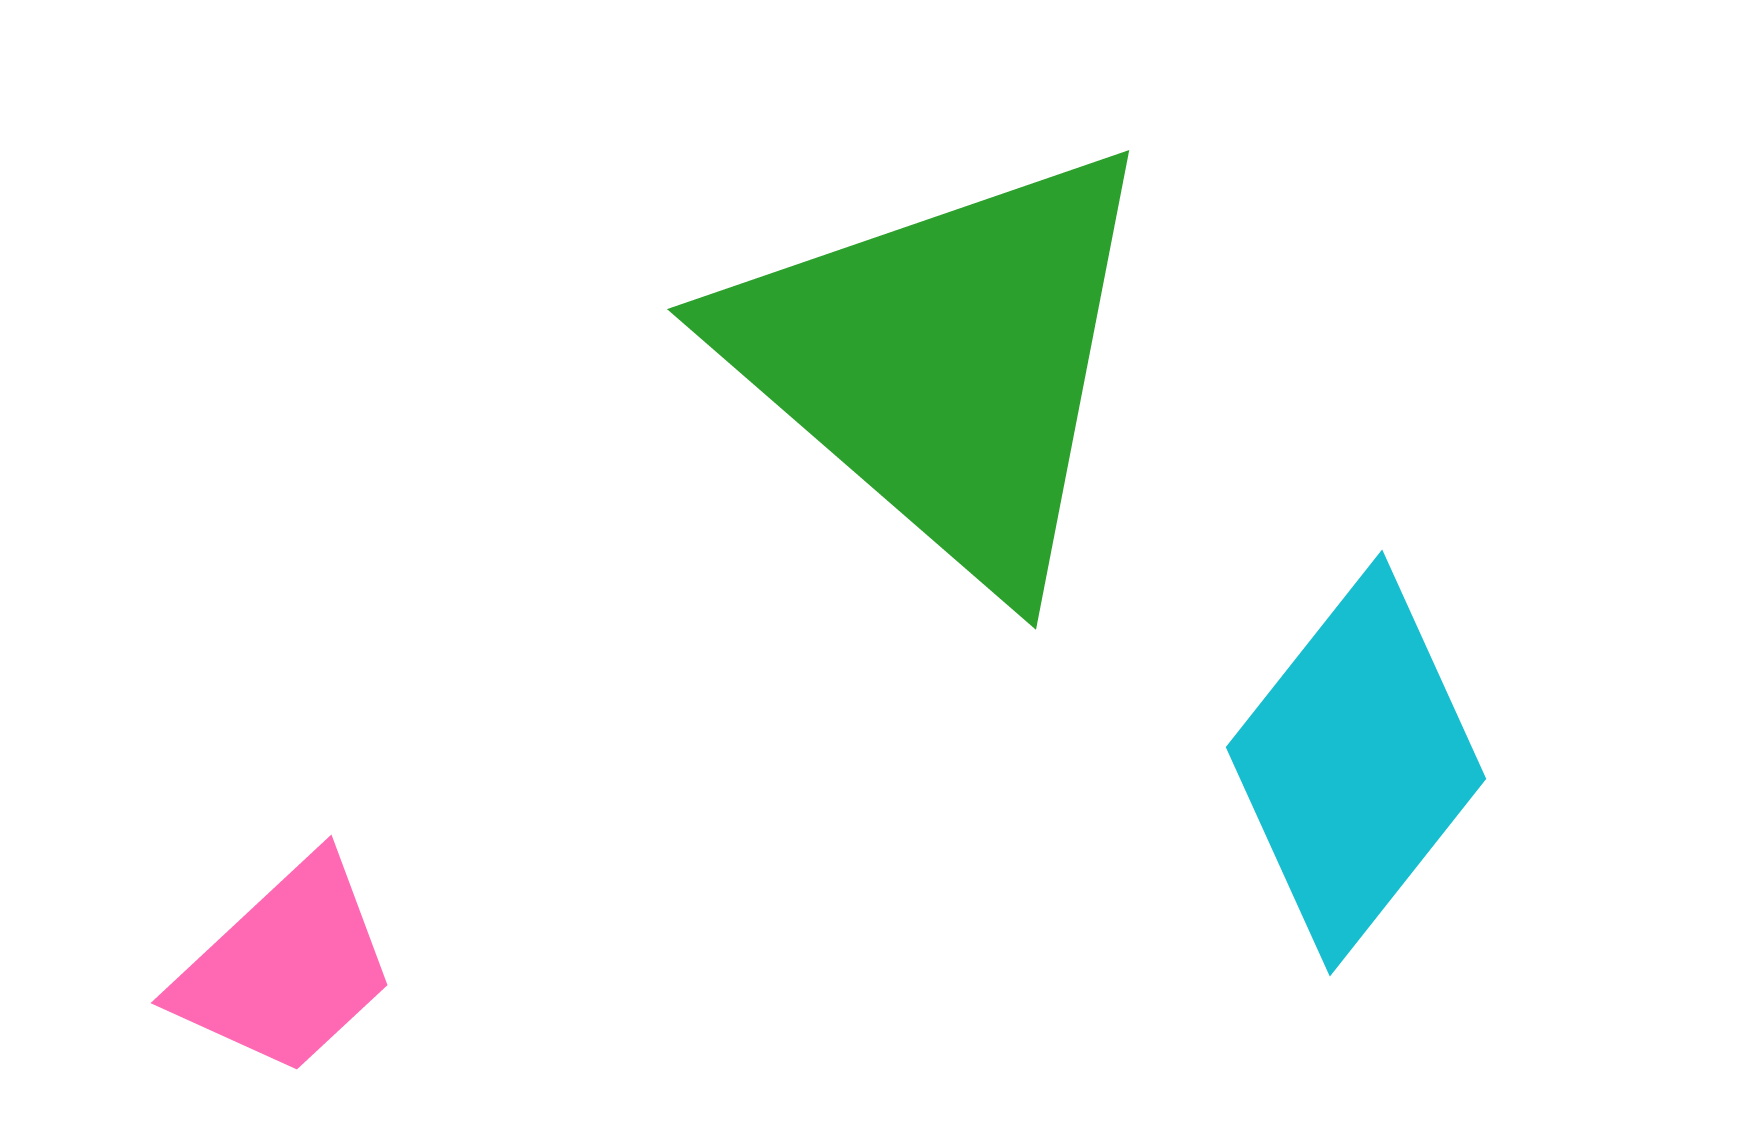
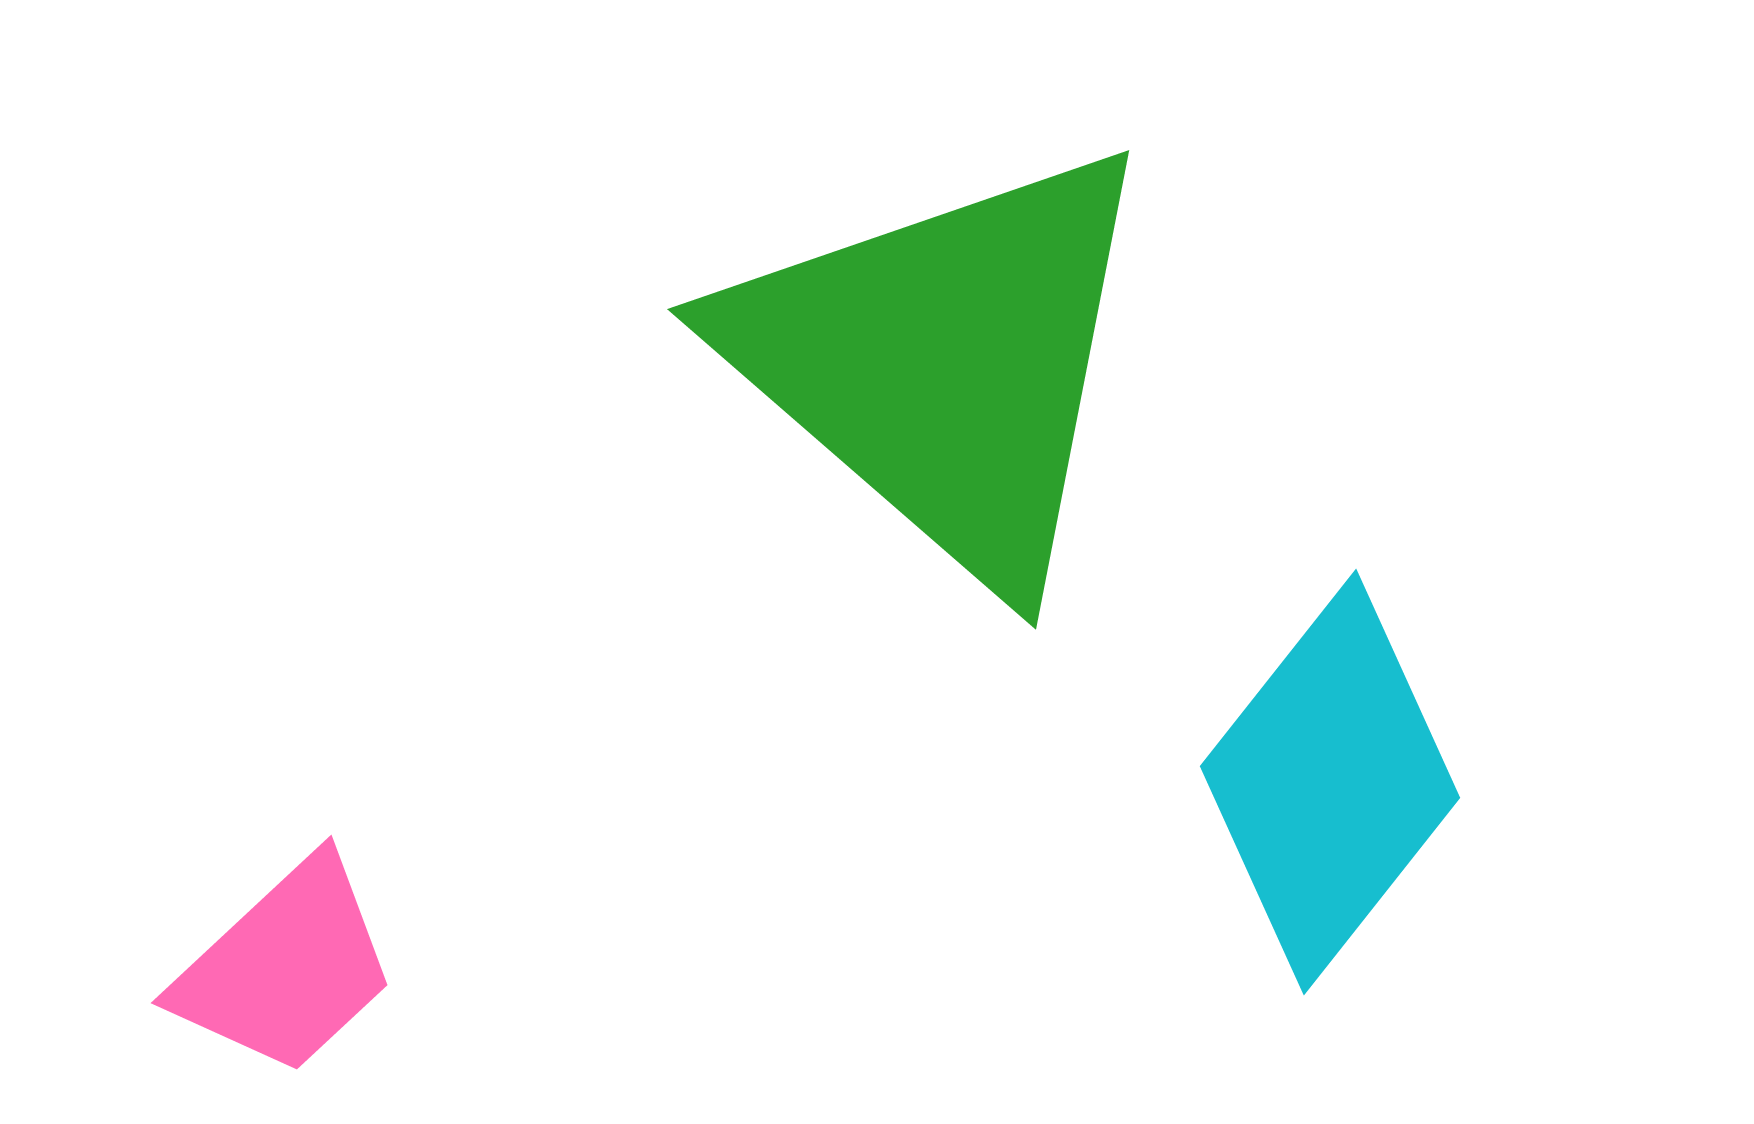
cyan diamond: moved 26 px left, 19 px down
